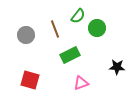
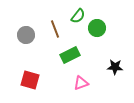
black star: moved 2 px left
